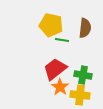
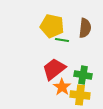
yellow pentagon: moved 1 px right, 1 px down
red trapezoid: moved 1 px left
orange star: moved 2 px right
